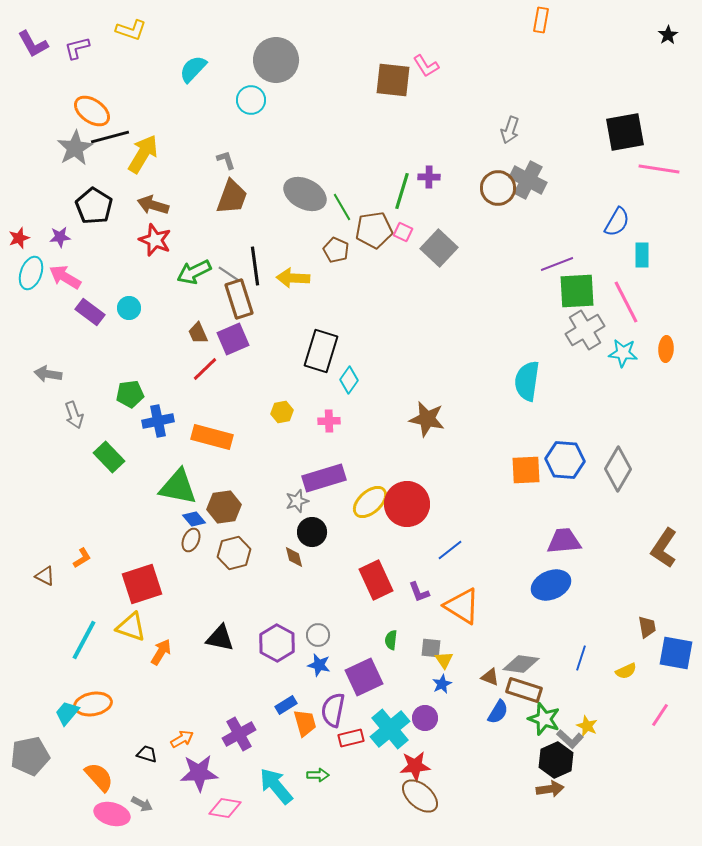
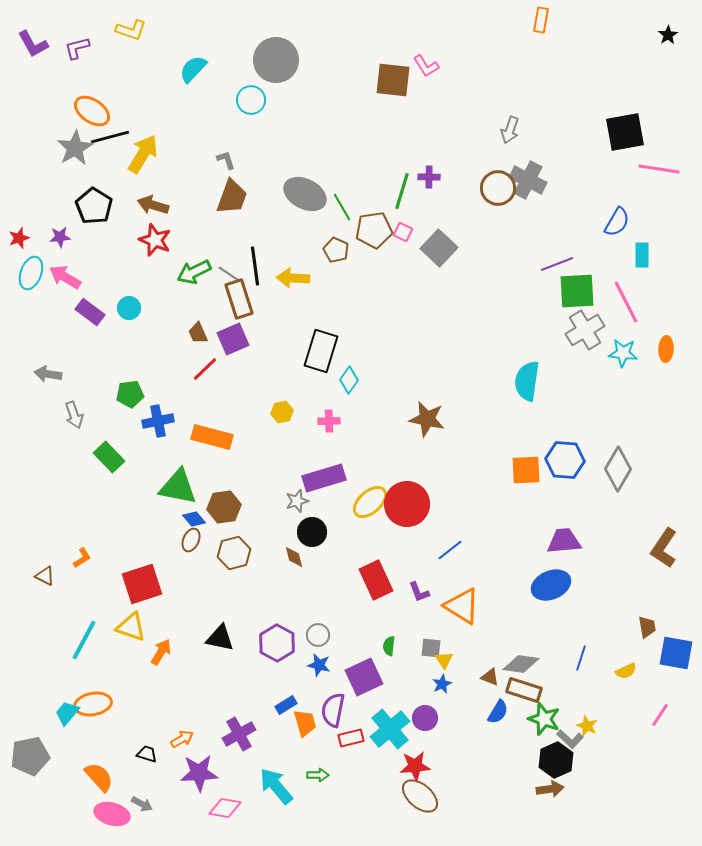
green semicircle at (391, 640): moved 2 px left, 6 px down
